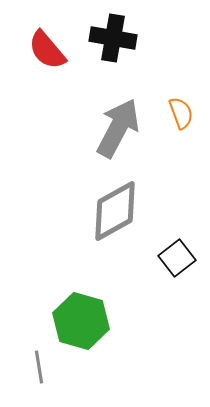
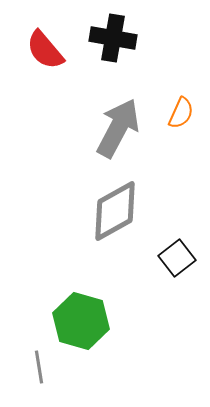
red semicircle: moved 2 px left
orange semicircle: rotated 44 degrees clockwise
